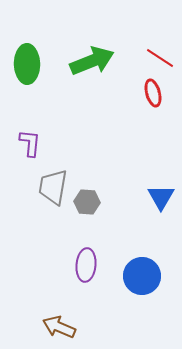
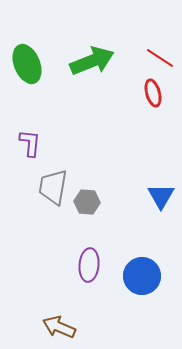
green ellipse: rotated 21 degrees counterclockwise
blue triangle: moved 1 px up
purple ellipse: moved 3 px right
